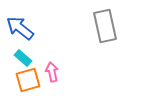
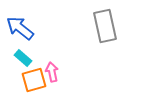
orange square: moved 6 px right
